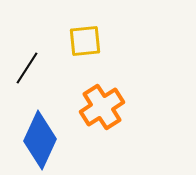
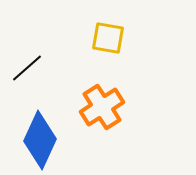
yellow square: moved 23 px right, 3 px up; rotated 16 degrees clockwise
black line: rotated 16 degrees clockwise
